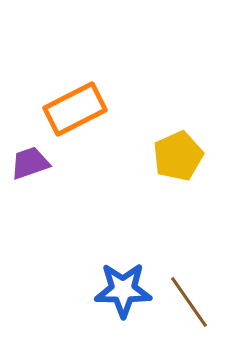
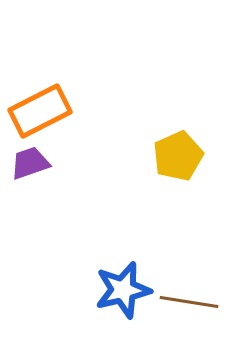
orange rectangle: moved 35 px left, 2 px down
blue star: rotated 14 degrees counterclockwise
brown line: rotated 46 degrees counterclockwise
